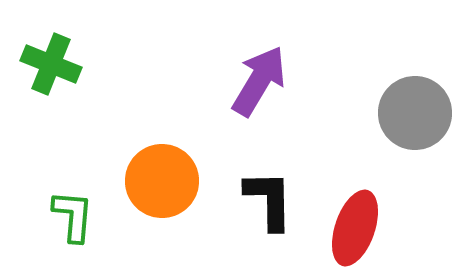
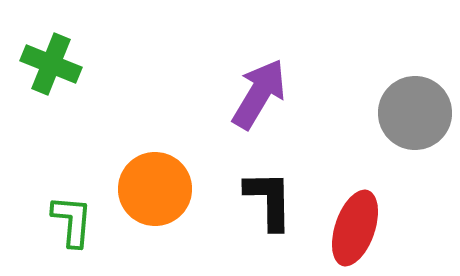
purple arrow: moved 13 px down
orange circle: moved 7 px left, 8 px down
green L-shape: moved 1 px left, 5 px down
